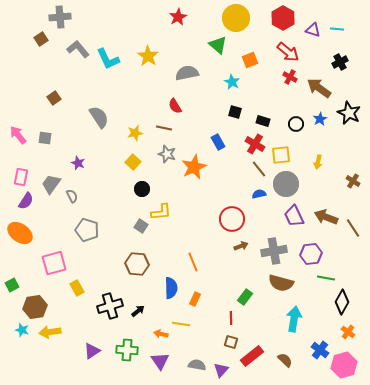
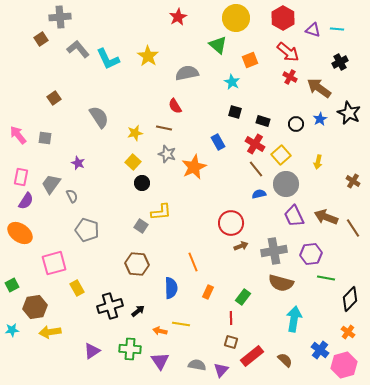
yellow square at (281, 155): rotated 36 degrees counterclockwise
brown line at (259, 169): moved 3 px left
black circle at (142, 189): moved 6 px up
red circle at (232, 219): moved 1 px left, 4 px down
green rectangle at (245, 297): moved 2 px left
orange rectangle at (195, 299): moved 13 px right, 7 px up
black diamond at (342, 302): moved 8 px right, 3 px up; rotated 15 degrees clockwise
cyan star at (22, 330): moved 10 px left; rotated 24 degrees counterclockwise
orange arrow at (161, 334): moved 1 px left, 3 px up
green cross at (127, 350): moved 3 px right, 1 px up
